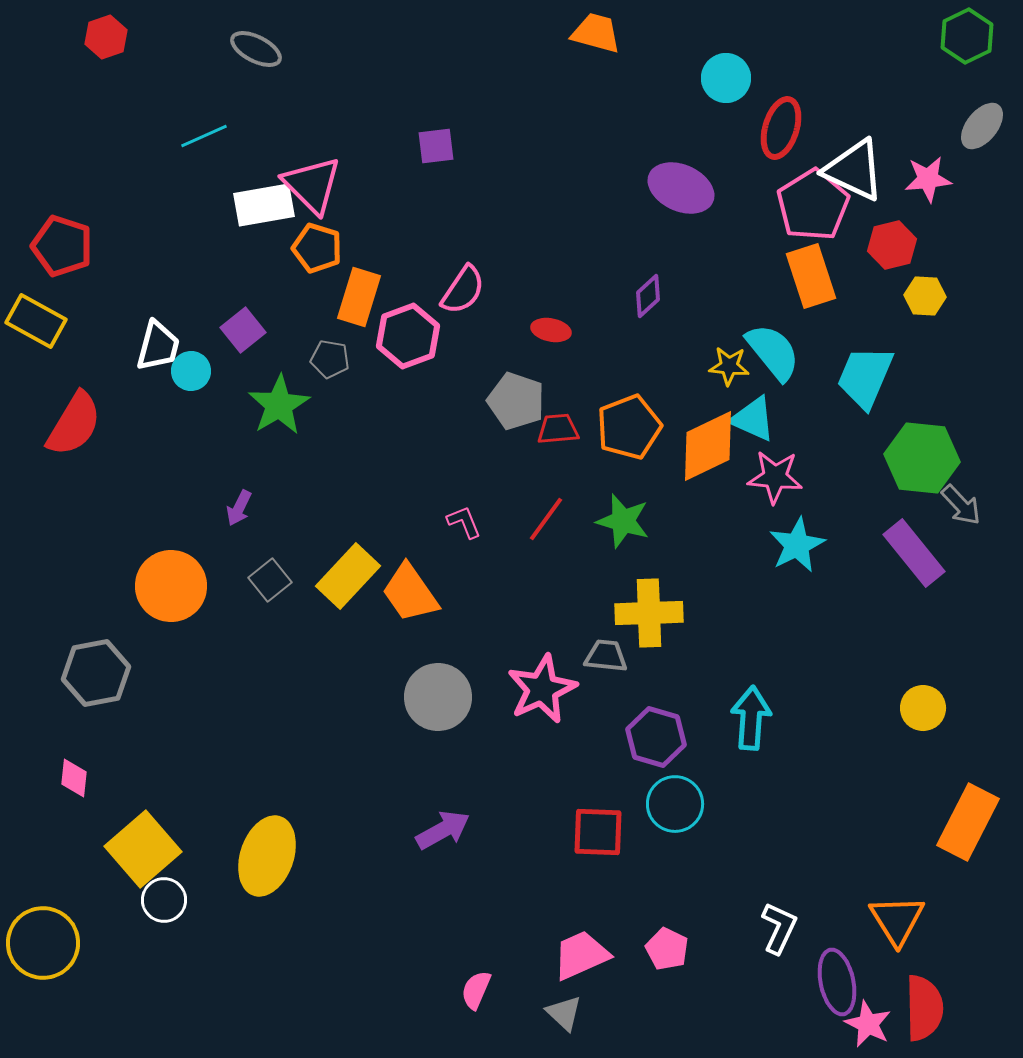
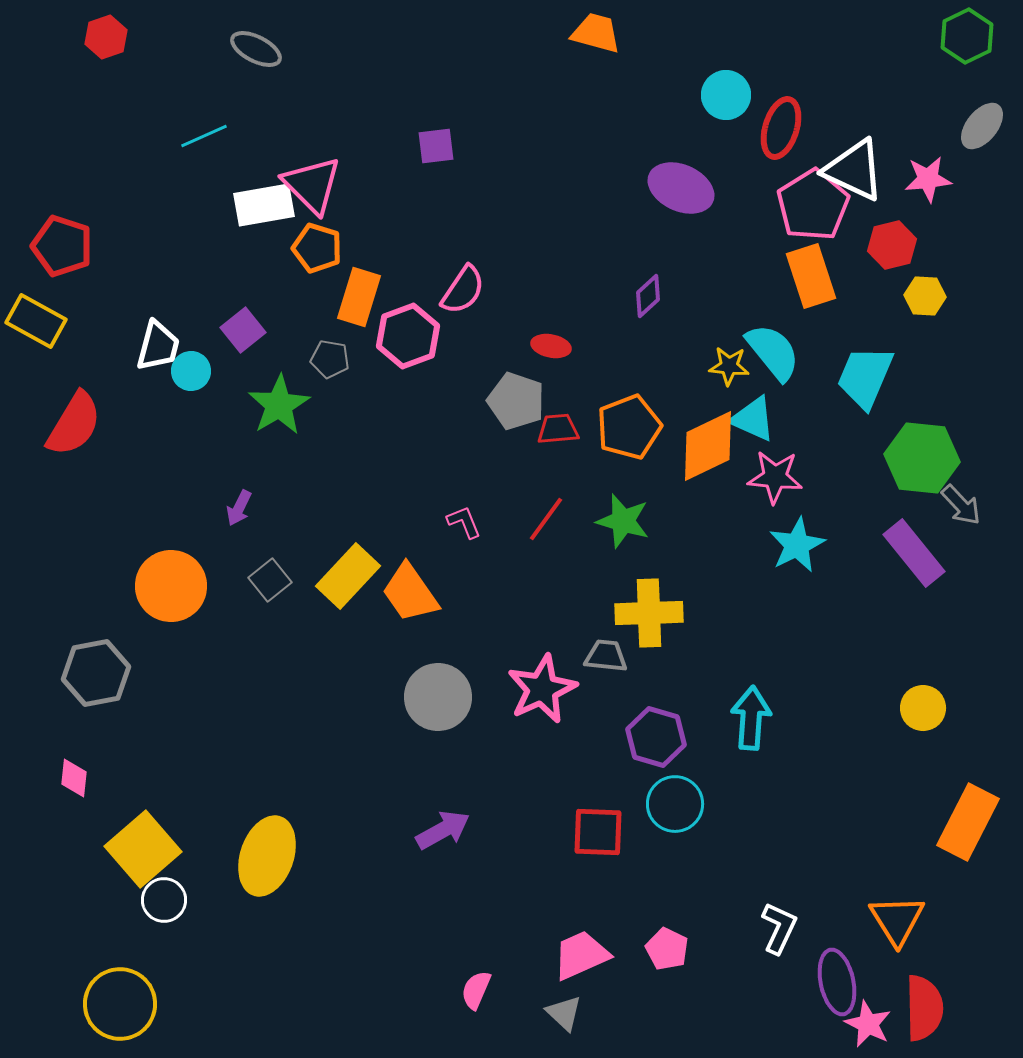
cyan circle at (726, 78): moved 17 px down
red ellipse at (551, 330): moved 16 px down
yellow circle at (43, 943): moved 77 px right, 61 px down
